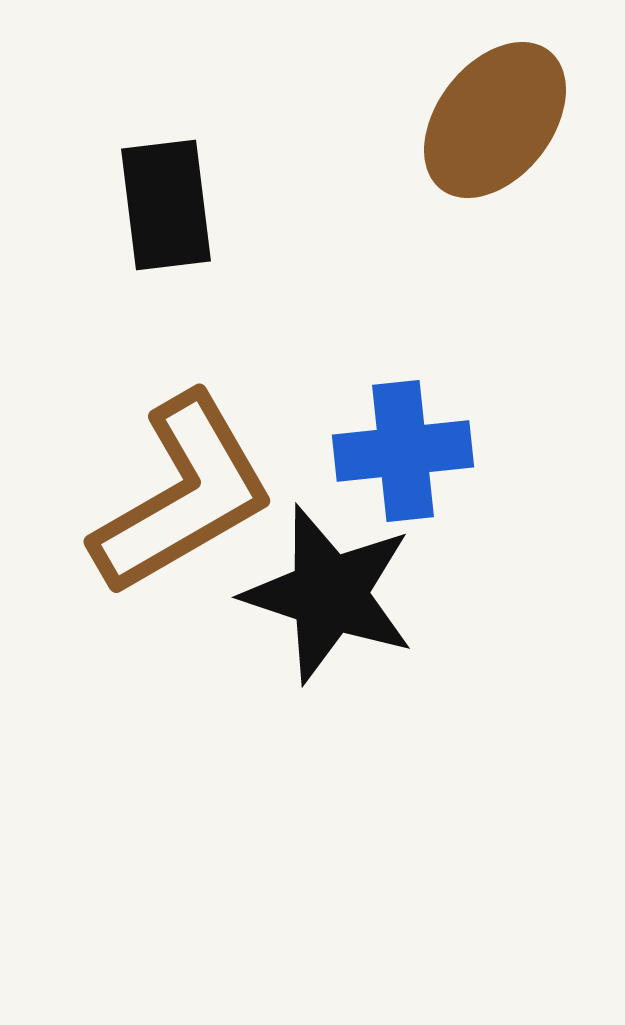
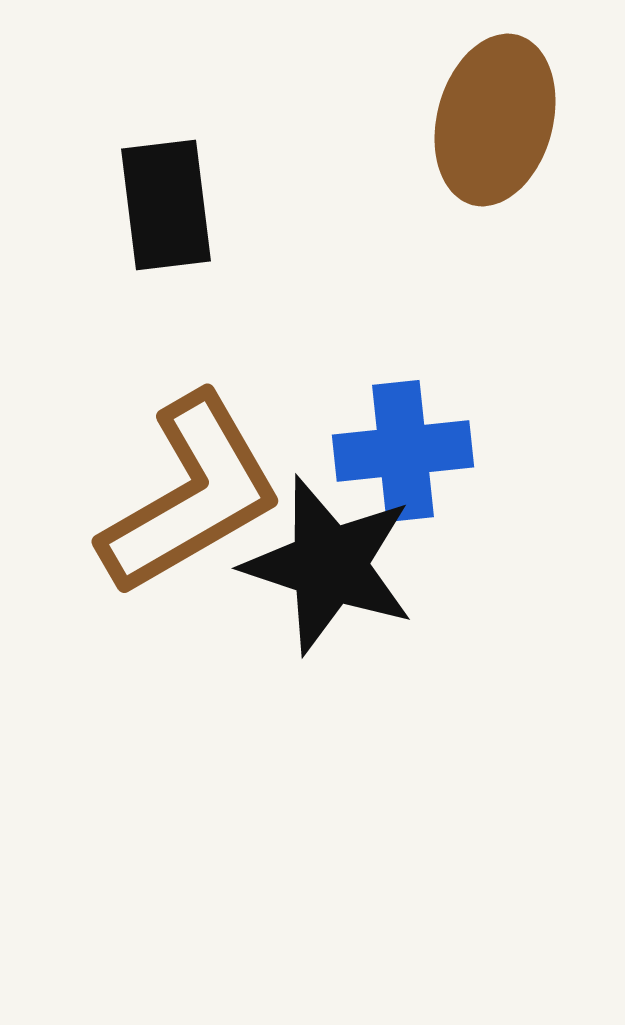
brown ellipse: rotated 23 degrees counterclockwise
brown L-shape: moved 8 px right
black star: moved 29 px up
